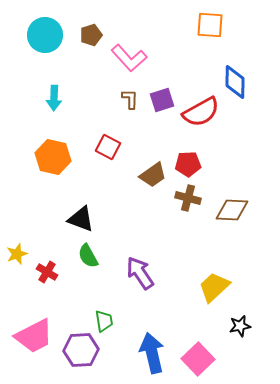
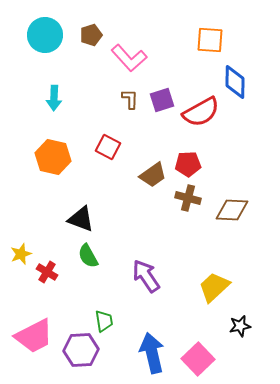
orange square: moved 15 px down
yellow star: moved 4 px right
purple arrow: moved 6 px right, 3 px down
